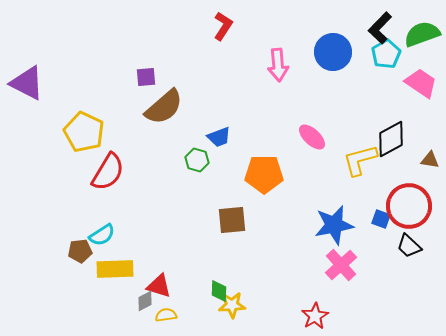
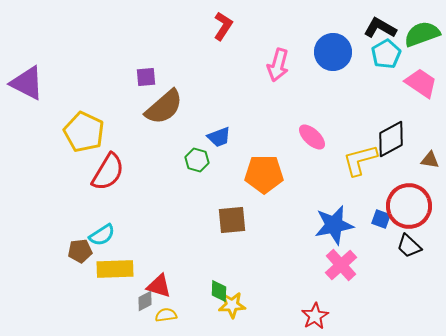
black L-shape: rotated 76 degrees clockwise
pink arrow: rotated 20 degrees clockwise
